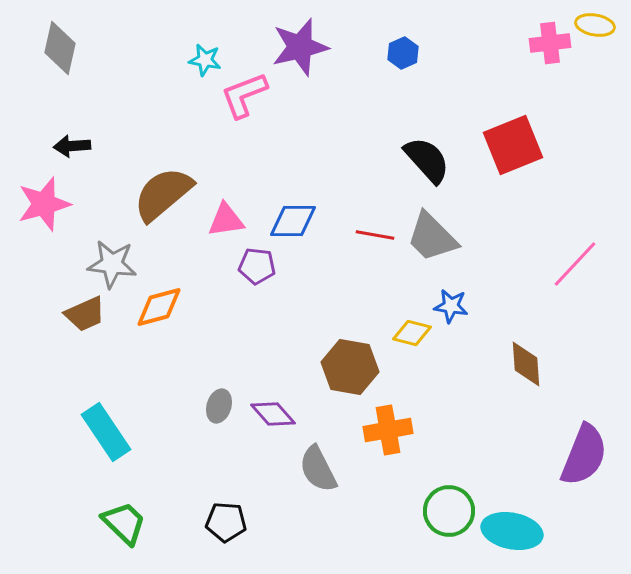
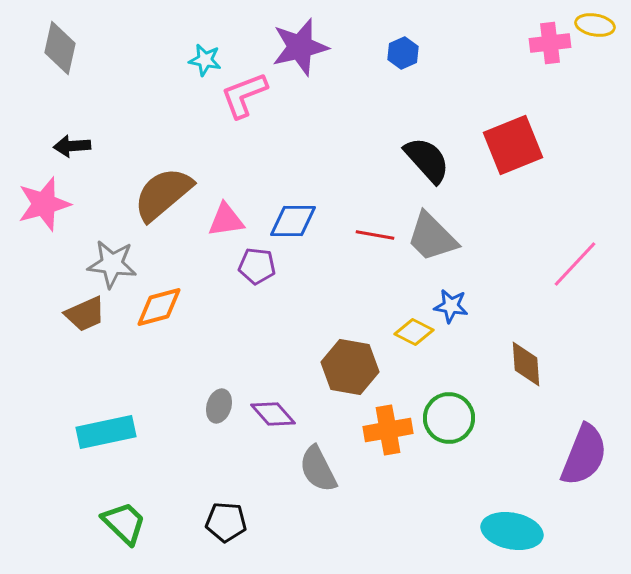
yellow diamond: moved 2 px right, 1 px up; rotated 12 degrees clockwise
cyan rectangle: rotated 68 degrees counterclockwise
green circle: moved 93 px up
